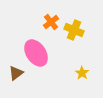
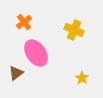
orange cross: moved 27 px left
yellow star: moved 5 px down
